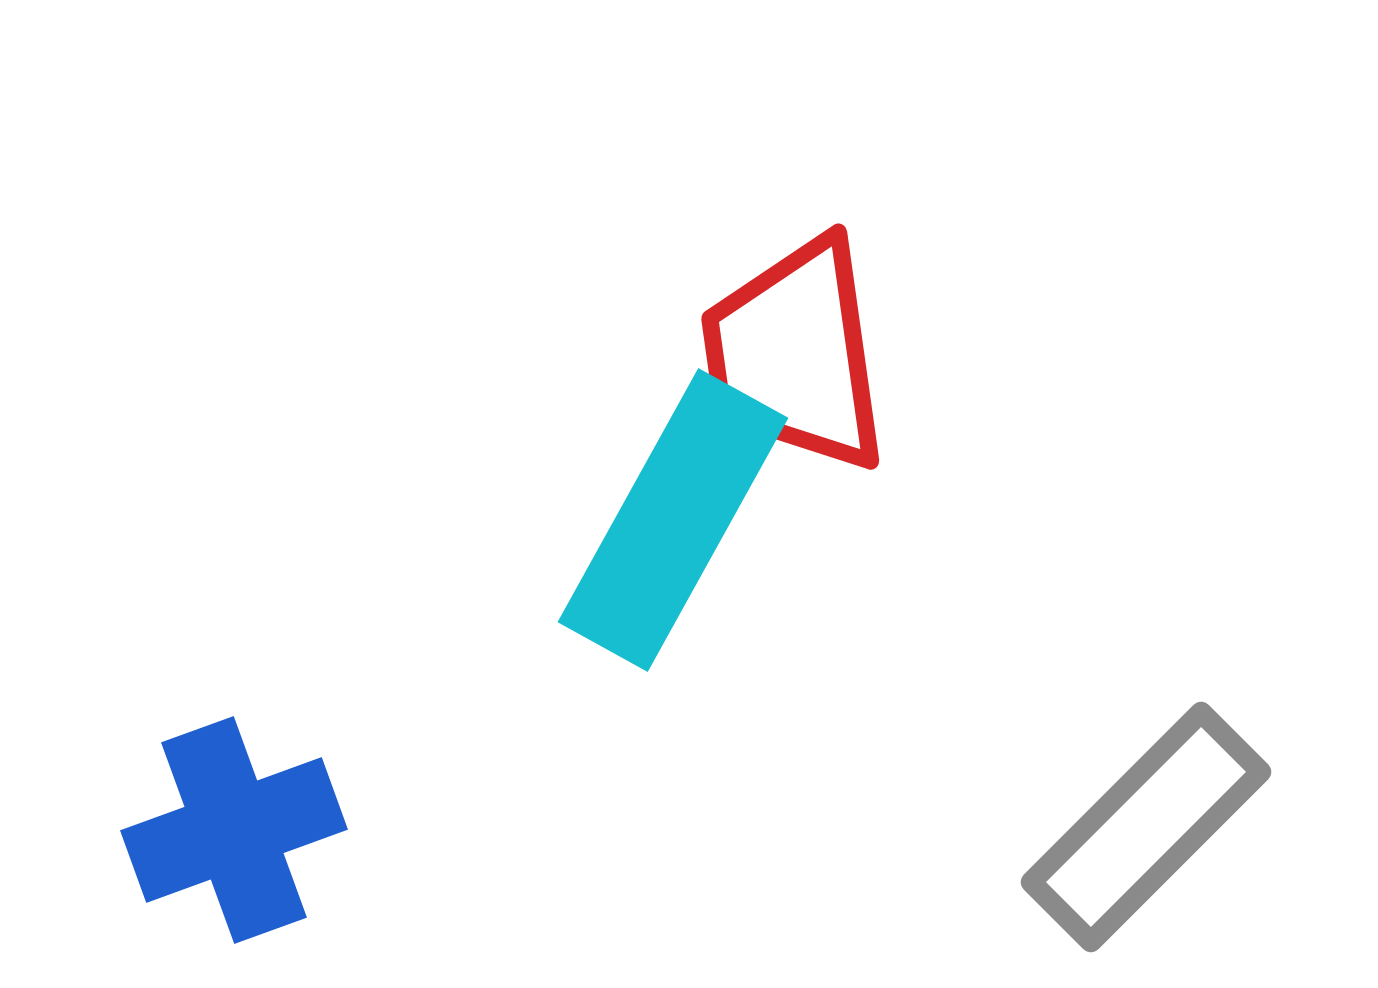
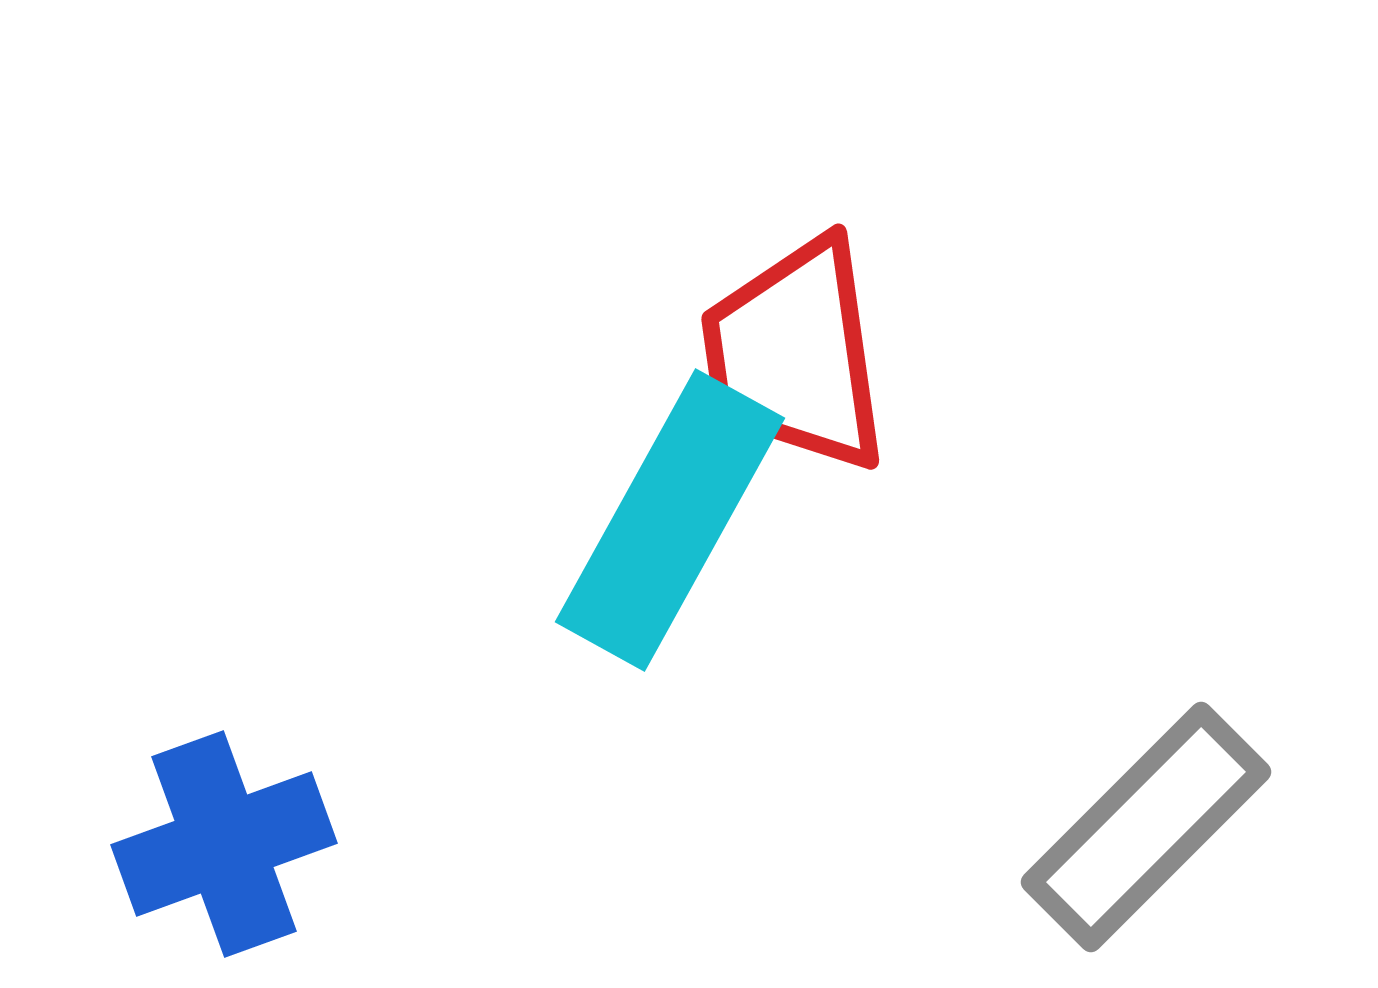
cyan rectangle: moved 3 px left
blue cross: moved 10 px left, 14 px down
